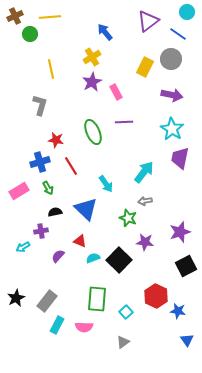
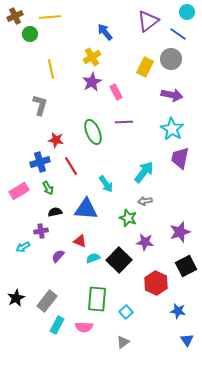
blue triangle at (86, 209): rotated 40 degrees counterclockwise
red hexagon at (156, 296): moved 13 px up
